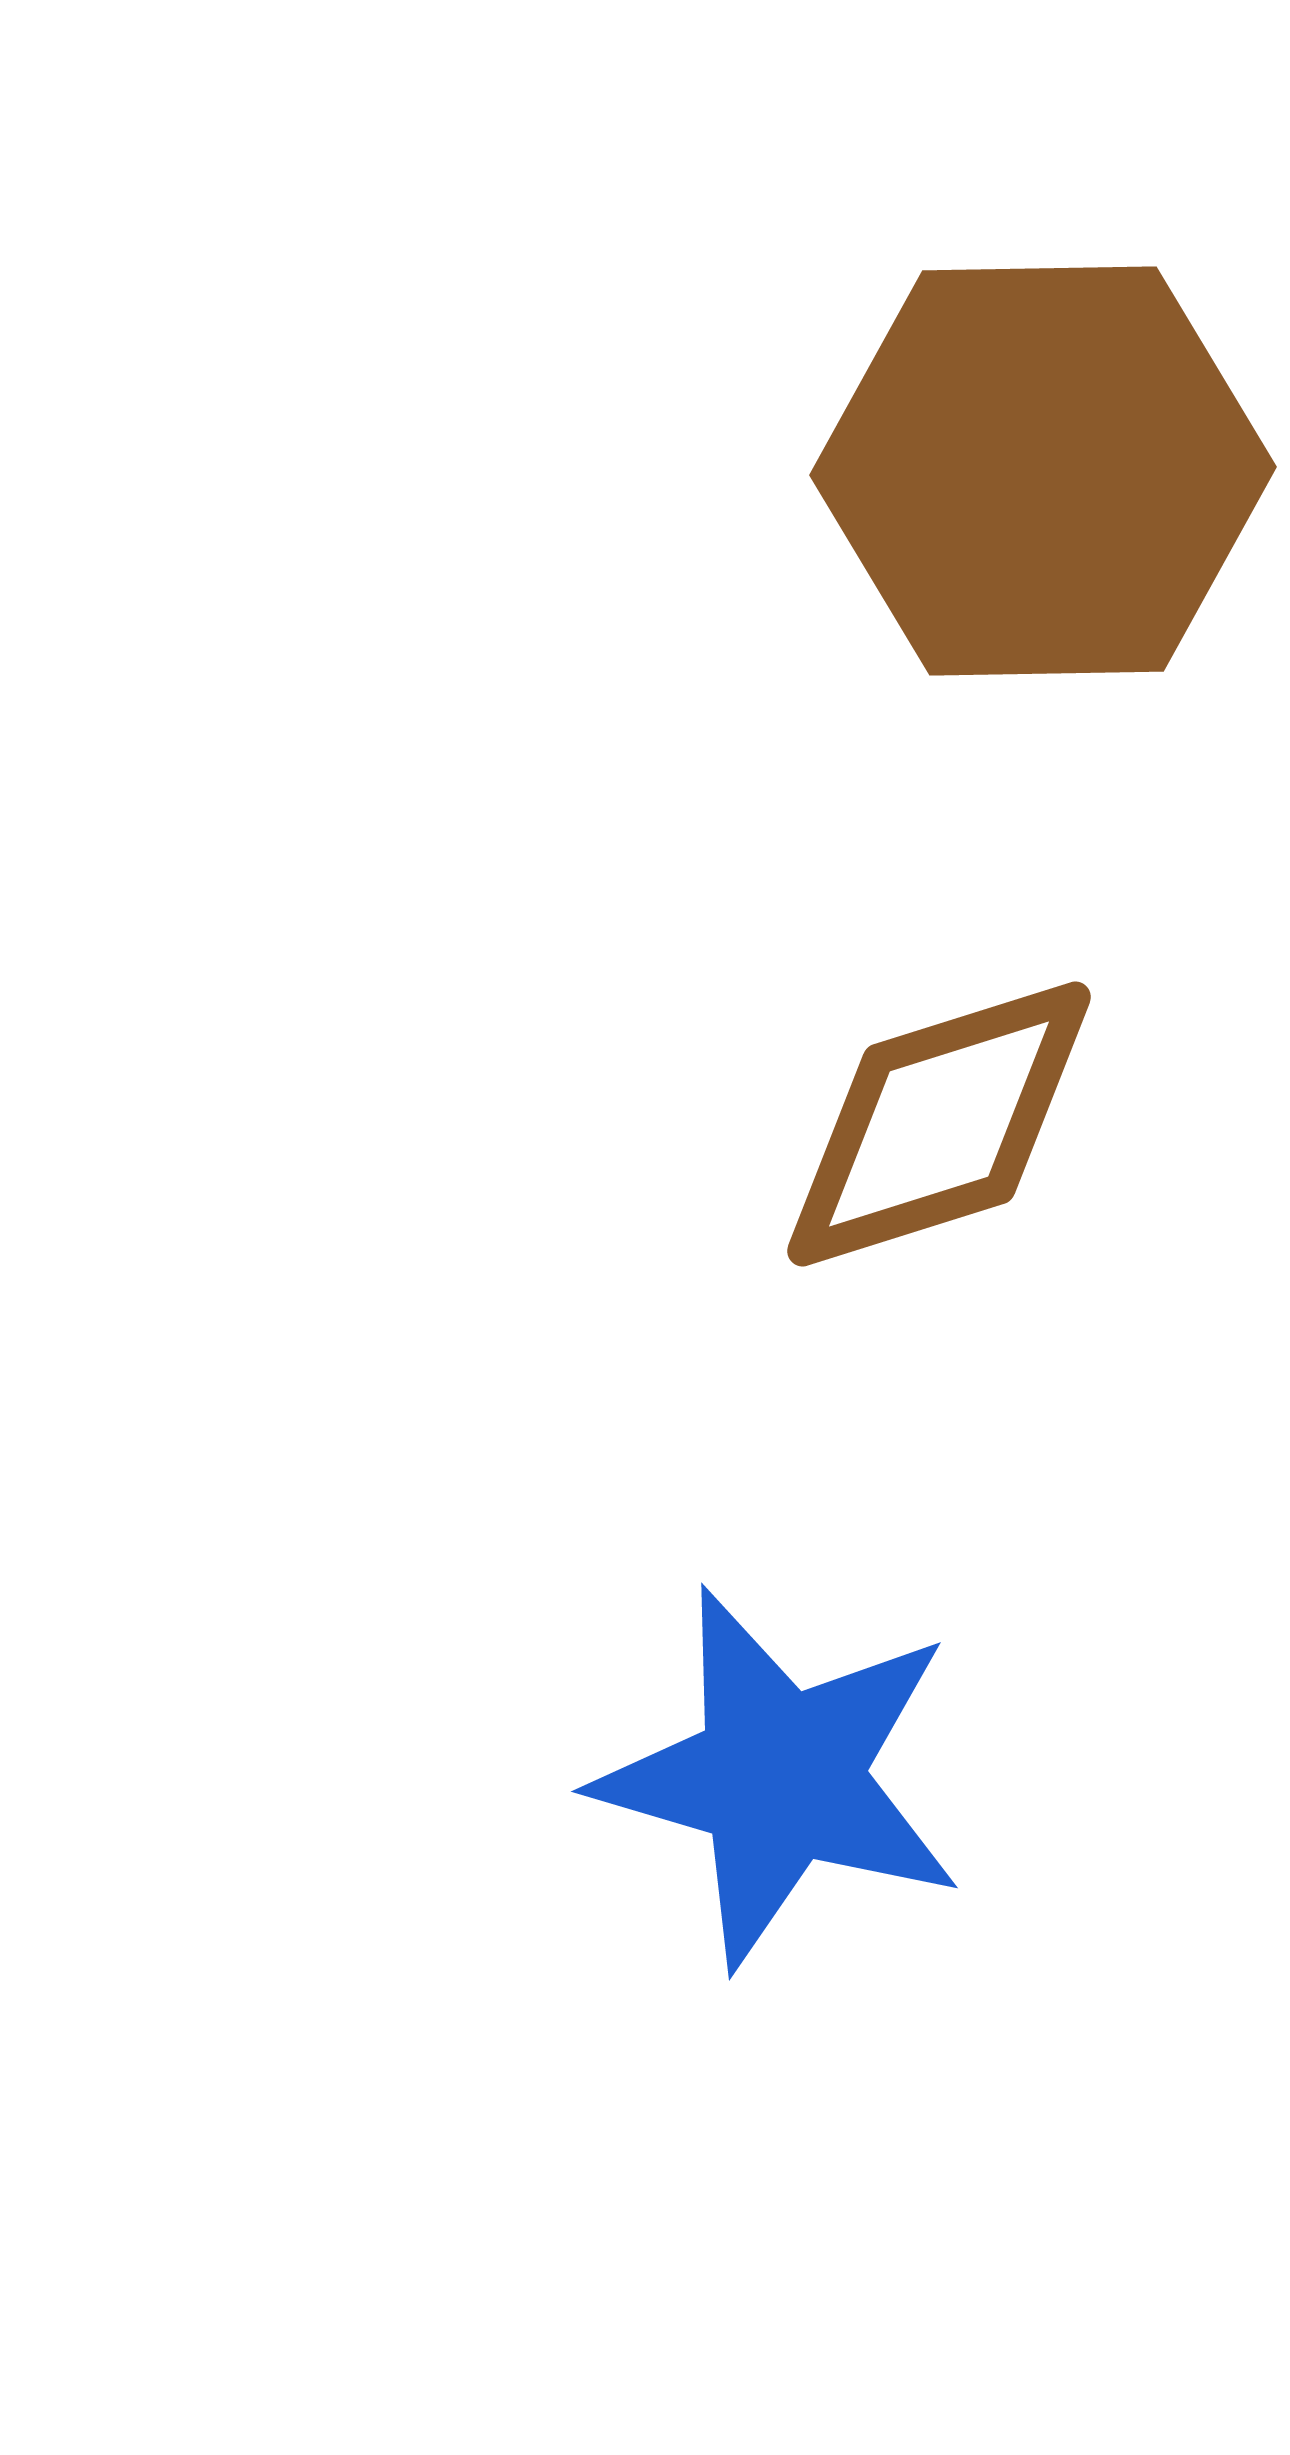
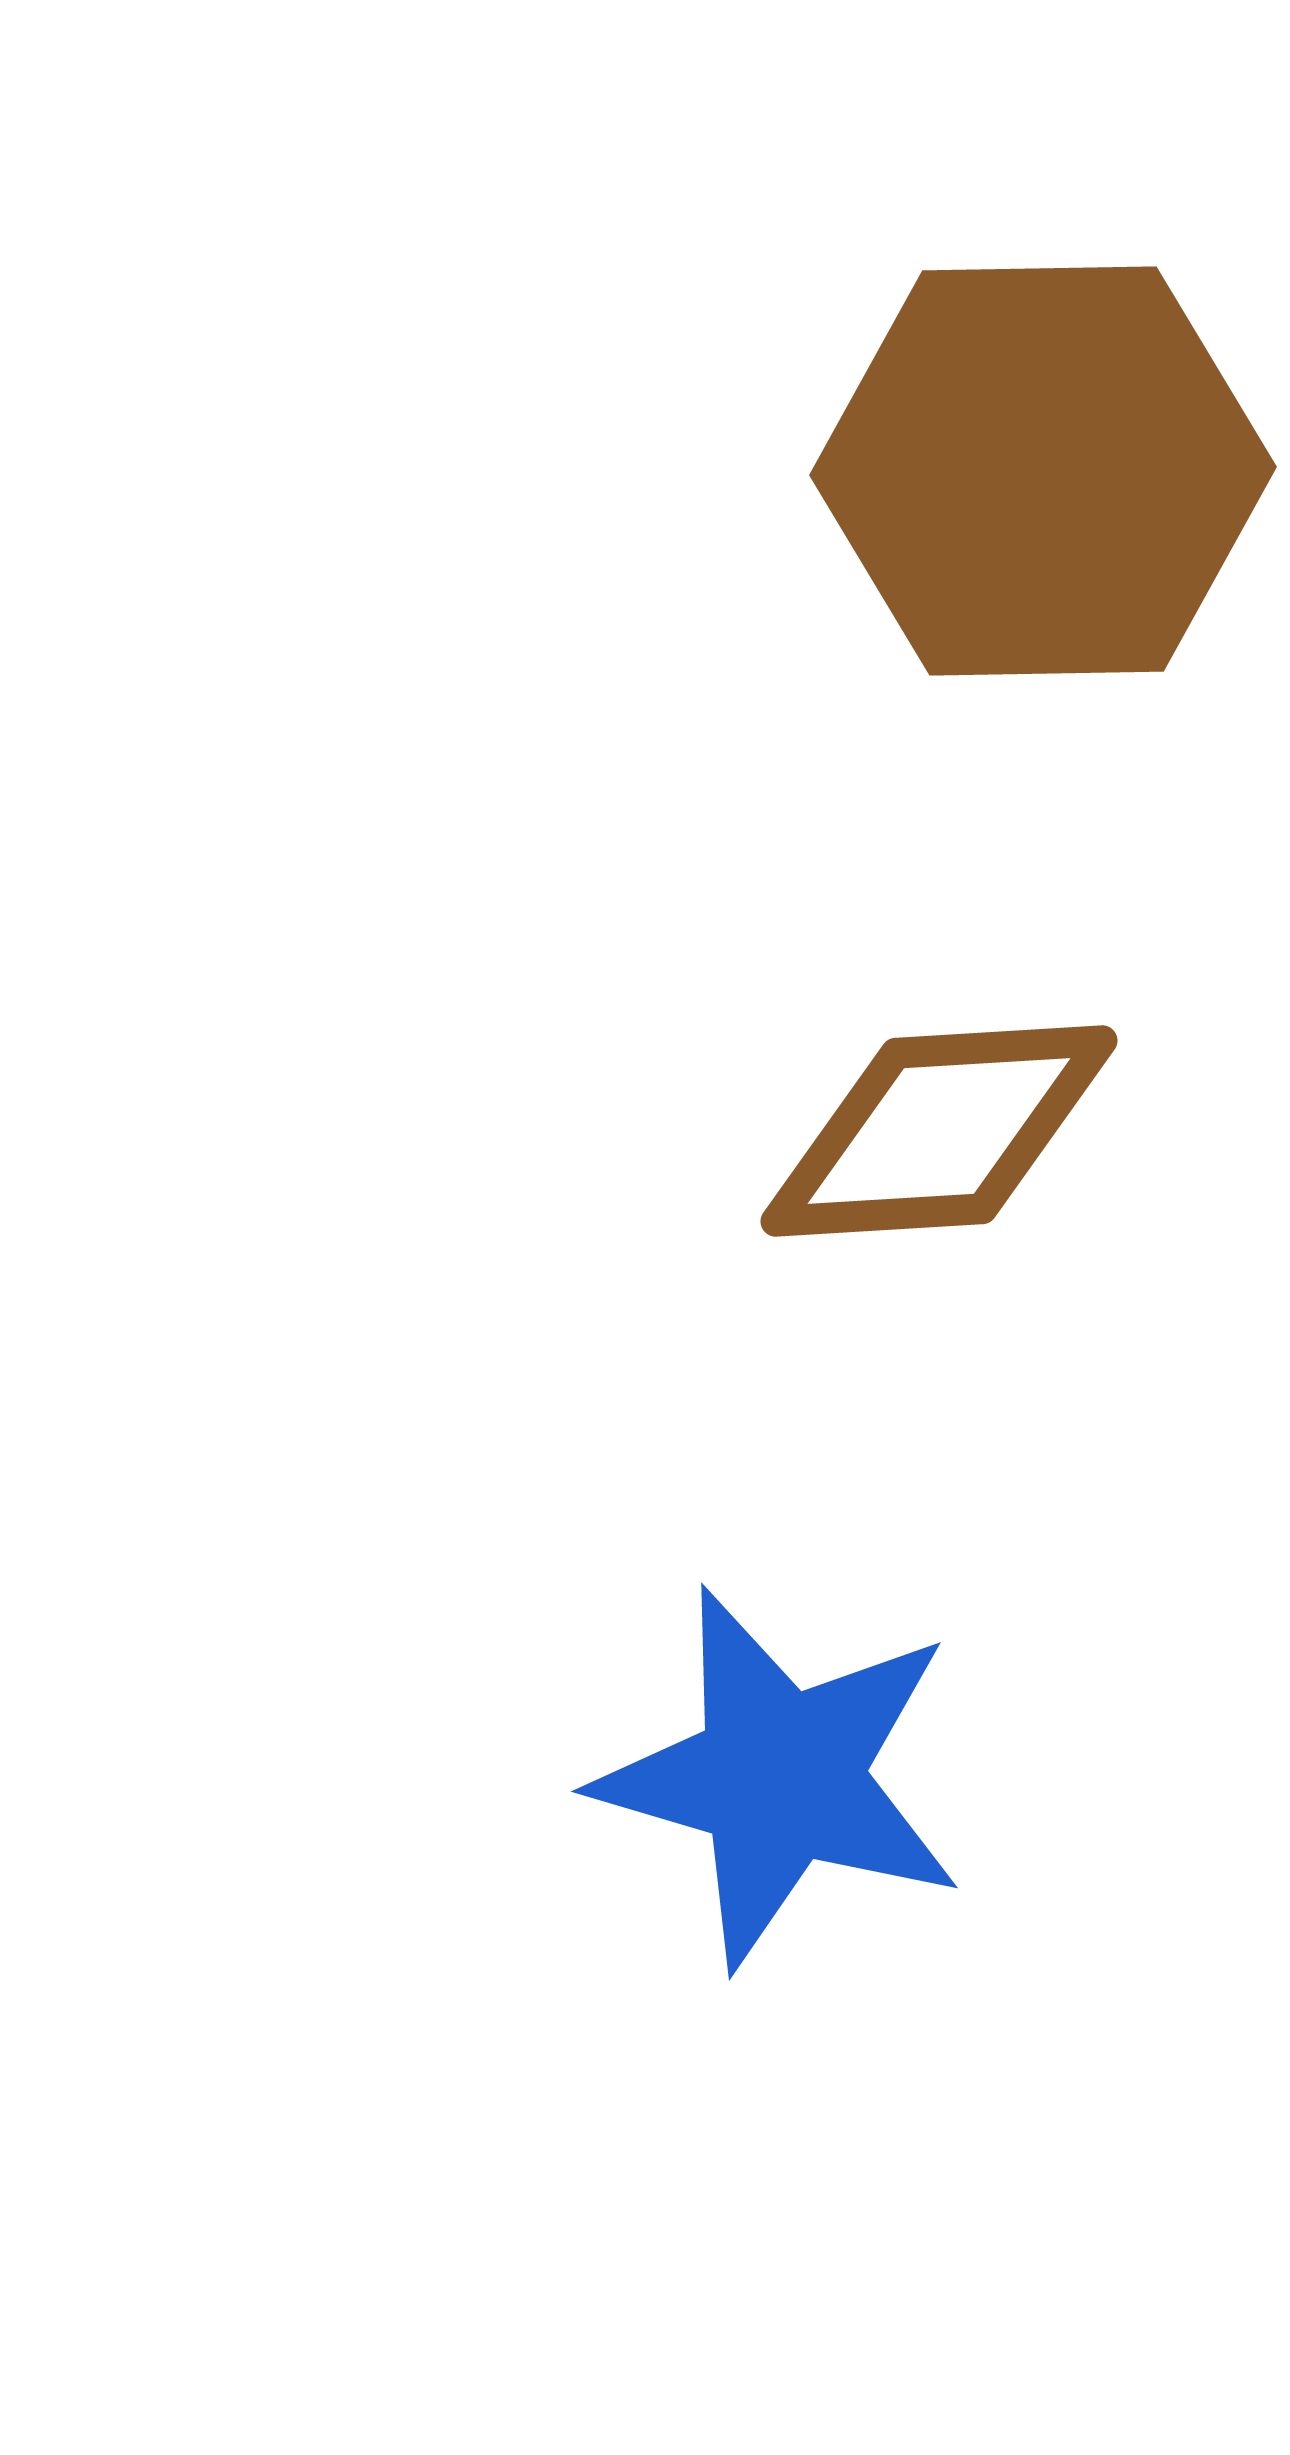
brown diamond: moved 7 px down; rotated 14 degrees clockwise
